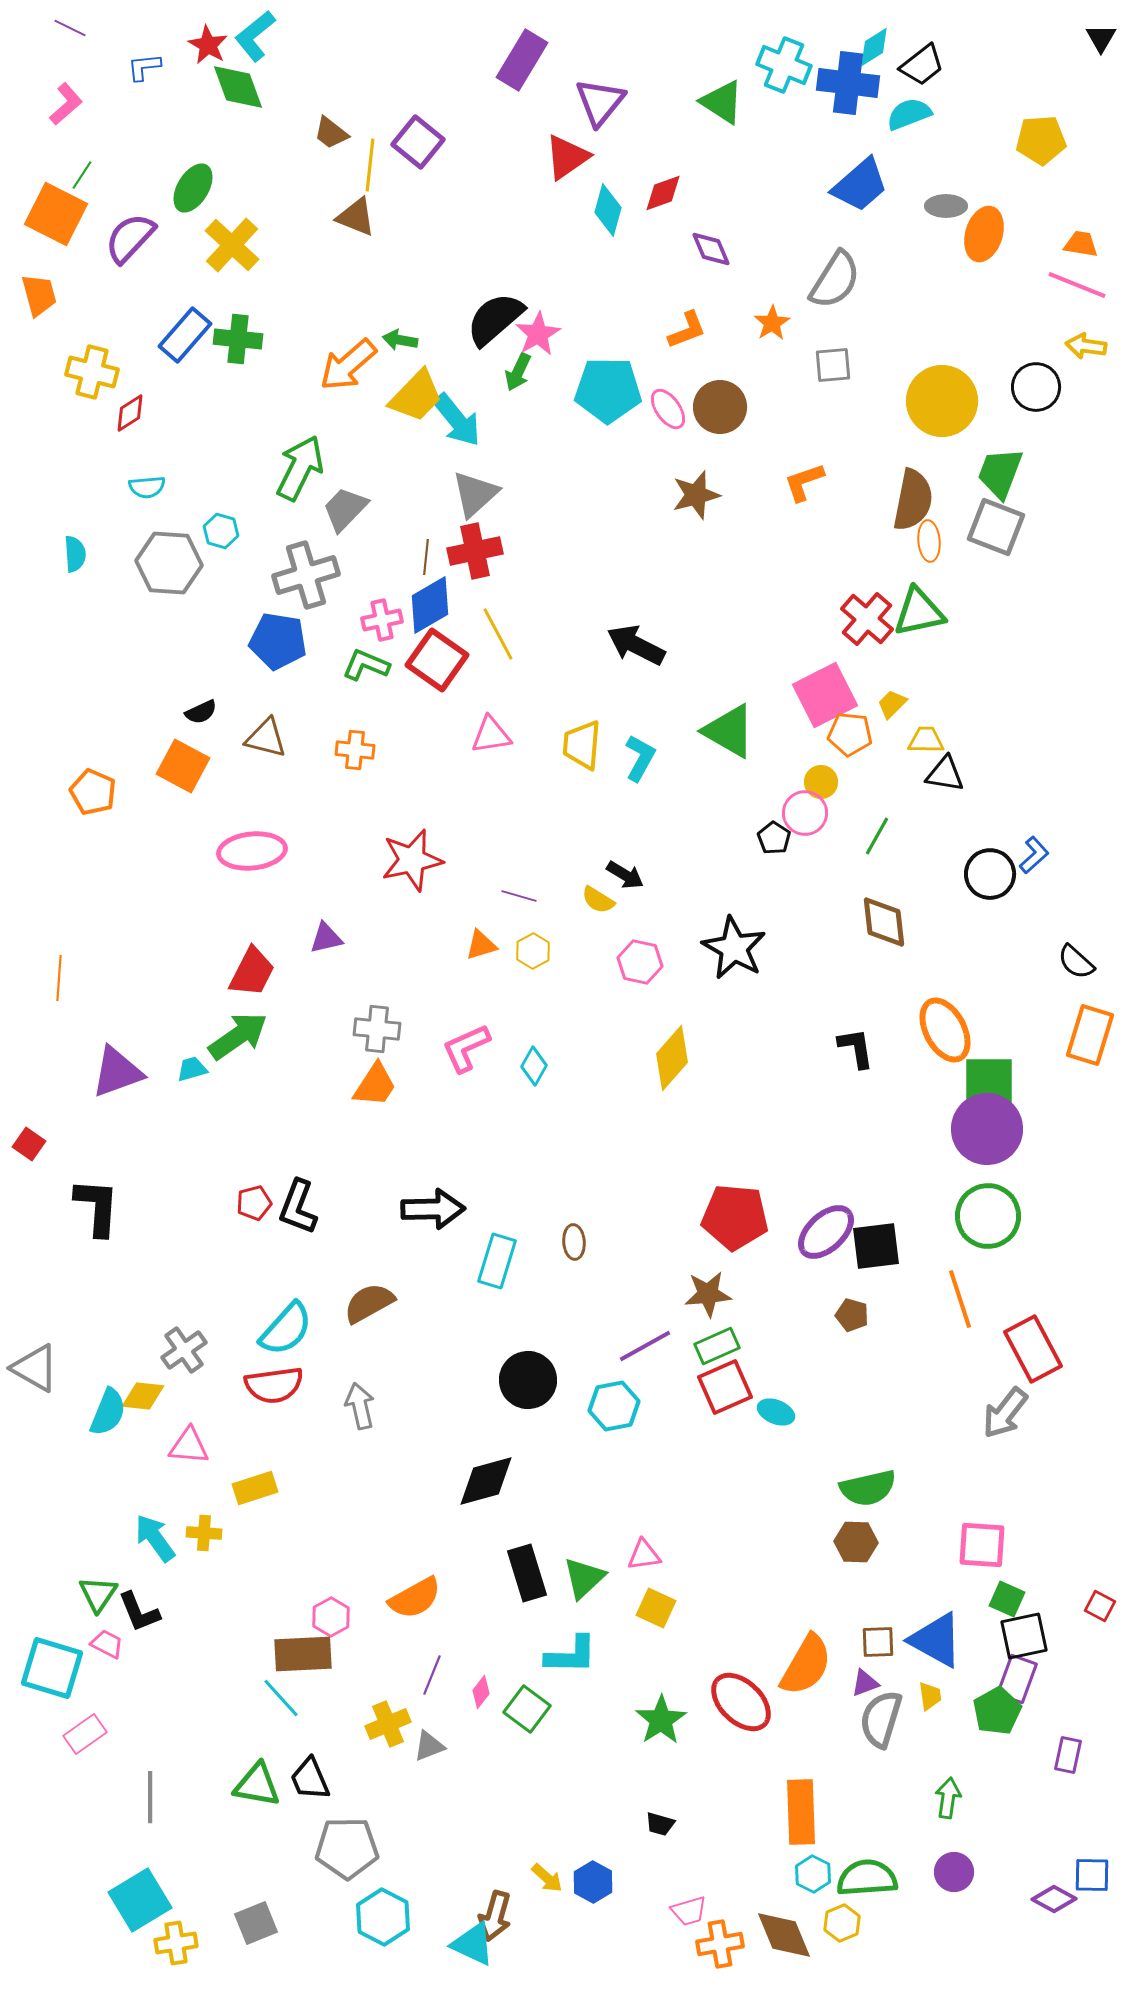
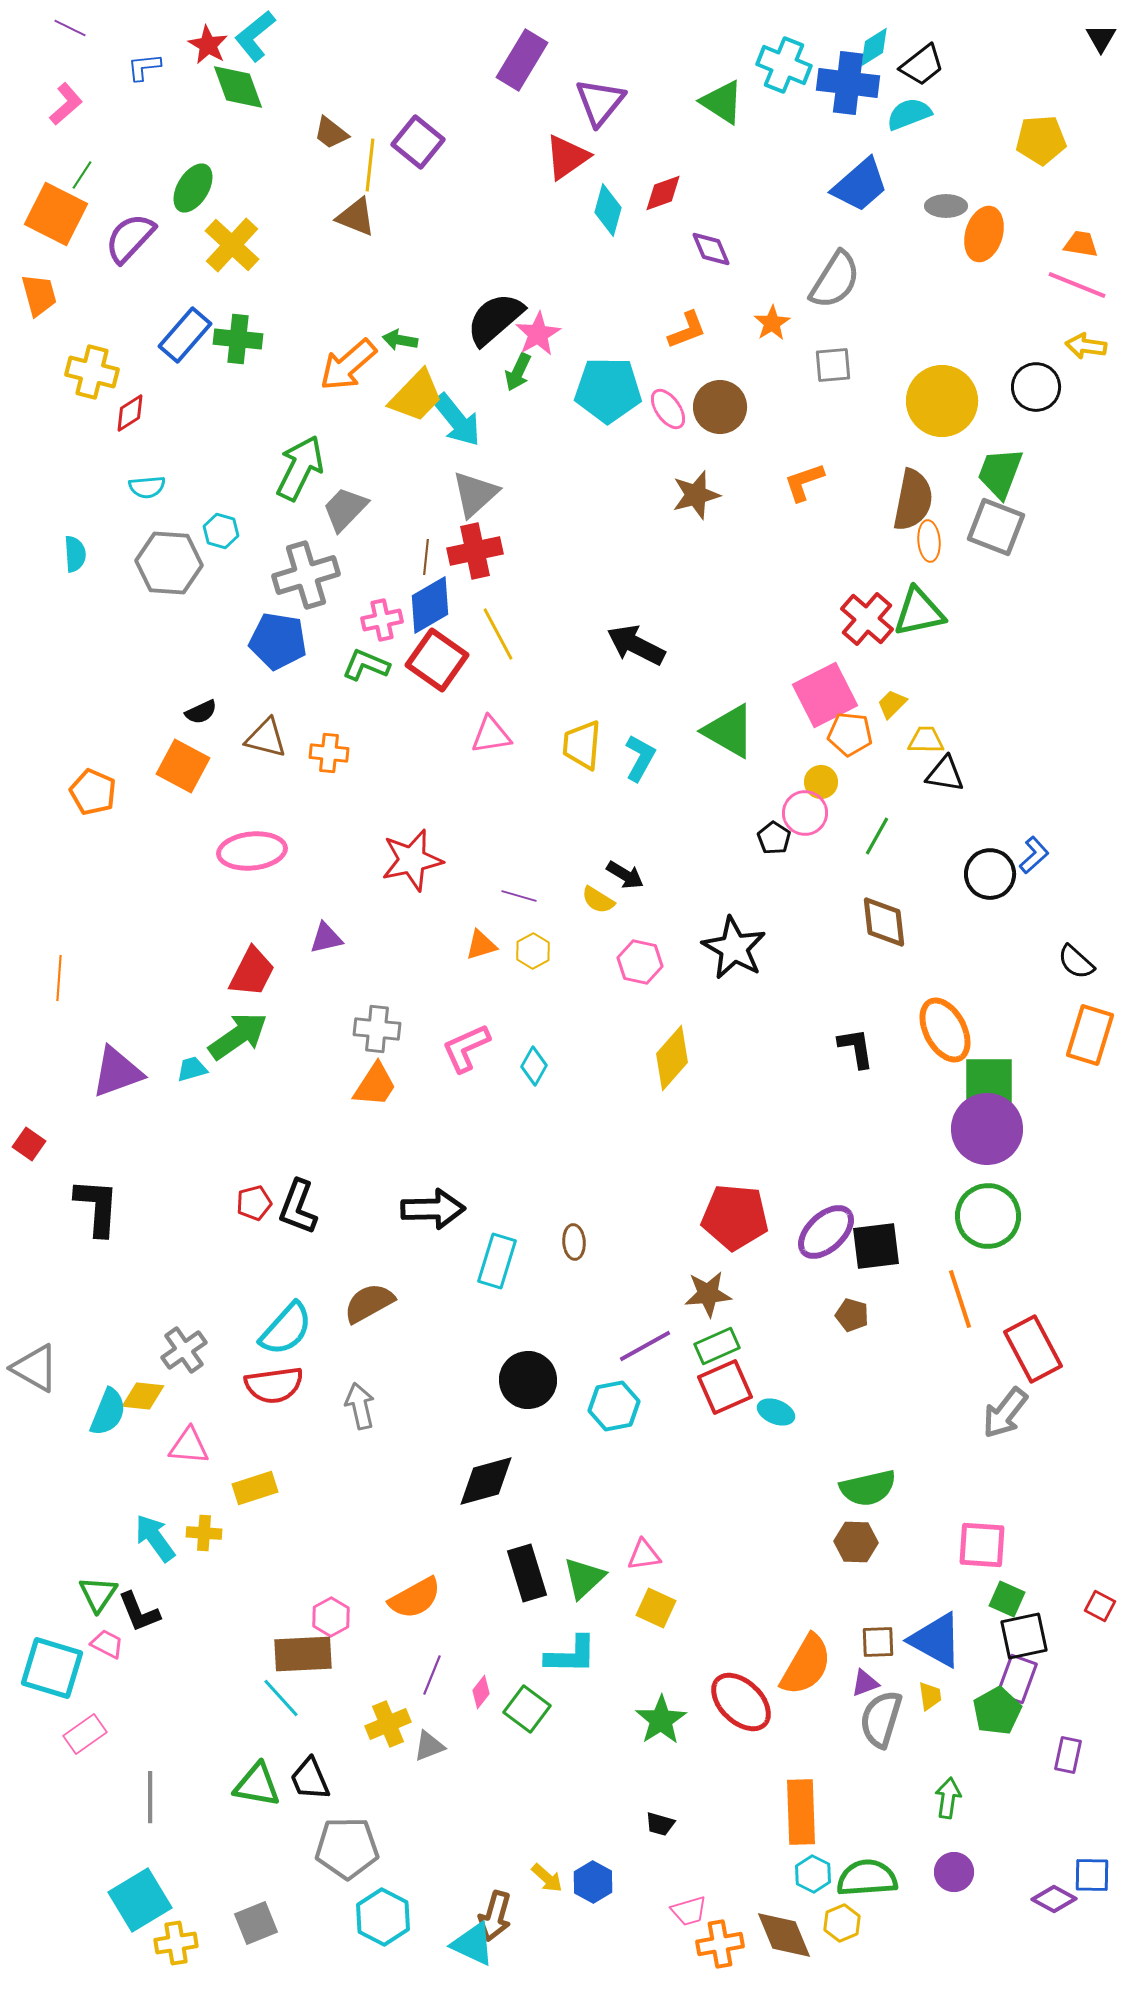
orange cross at (355, 750): moved 26 px left, 3 px down
